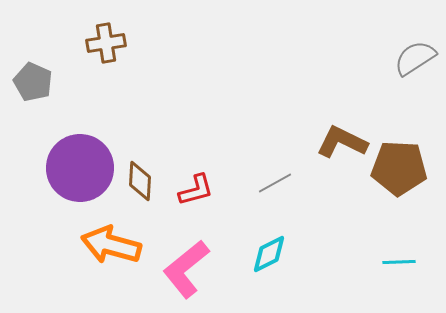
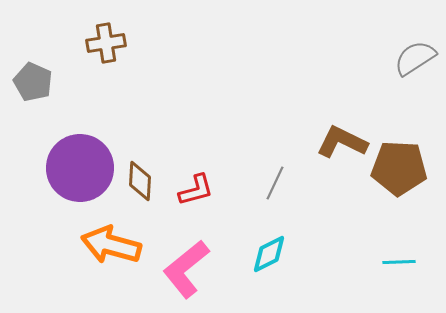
gray line: rotated 36 degrees counterclockwise
